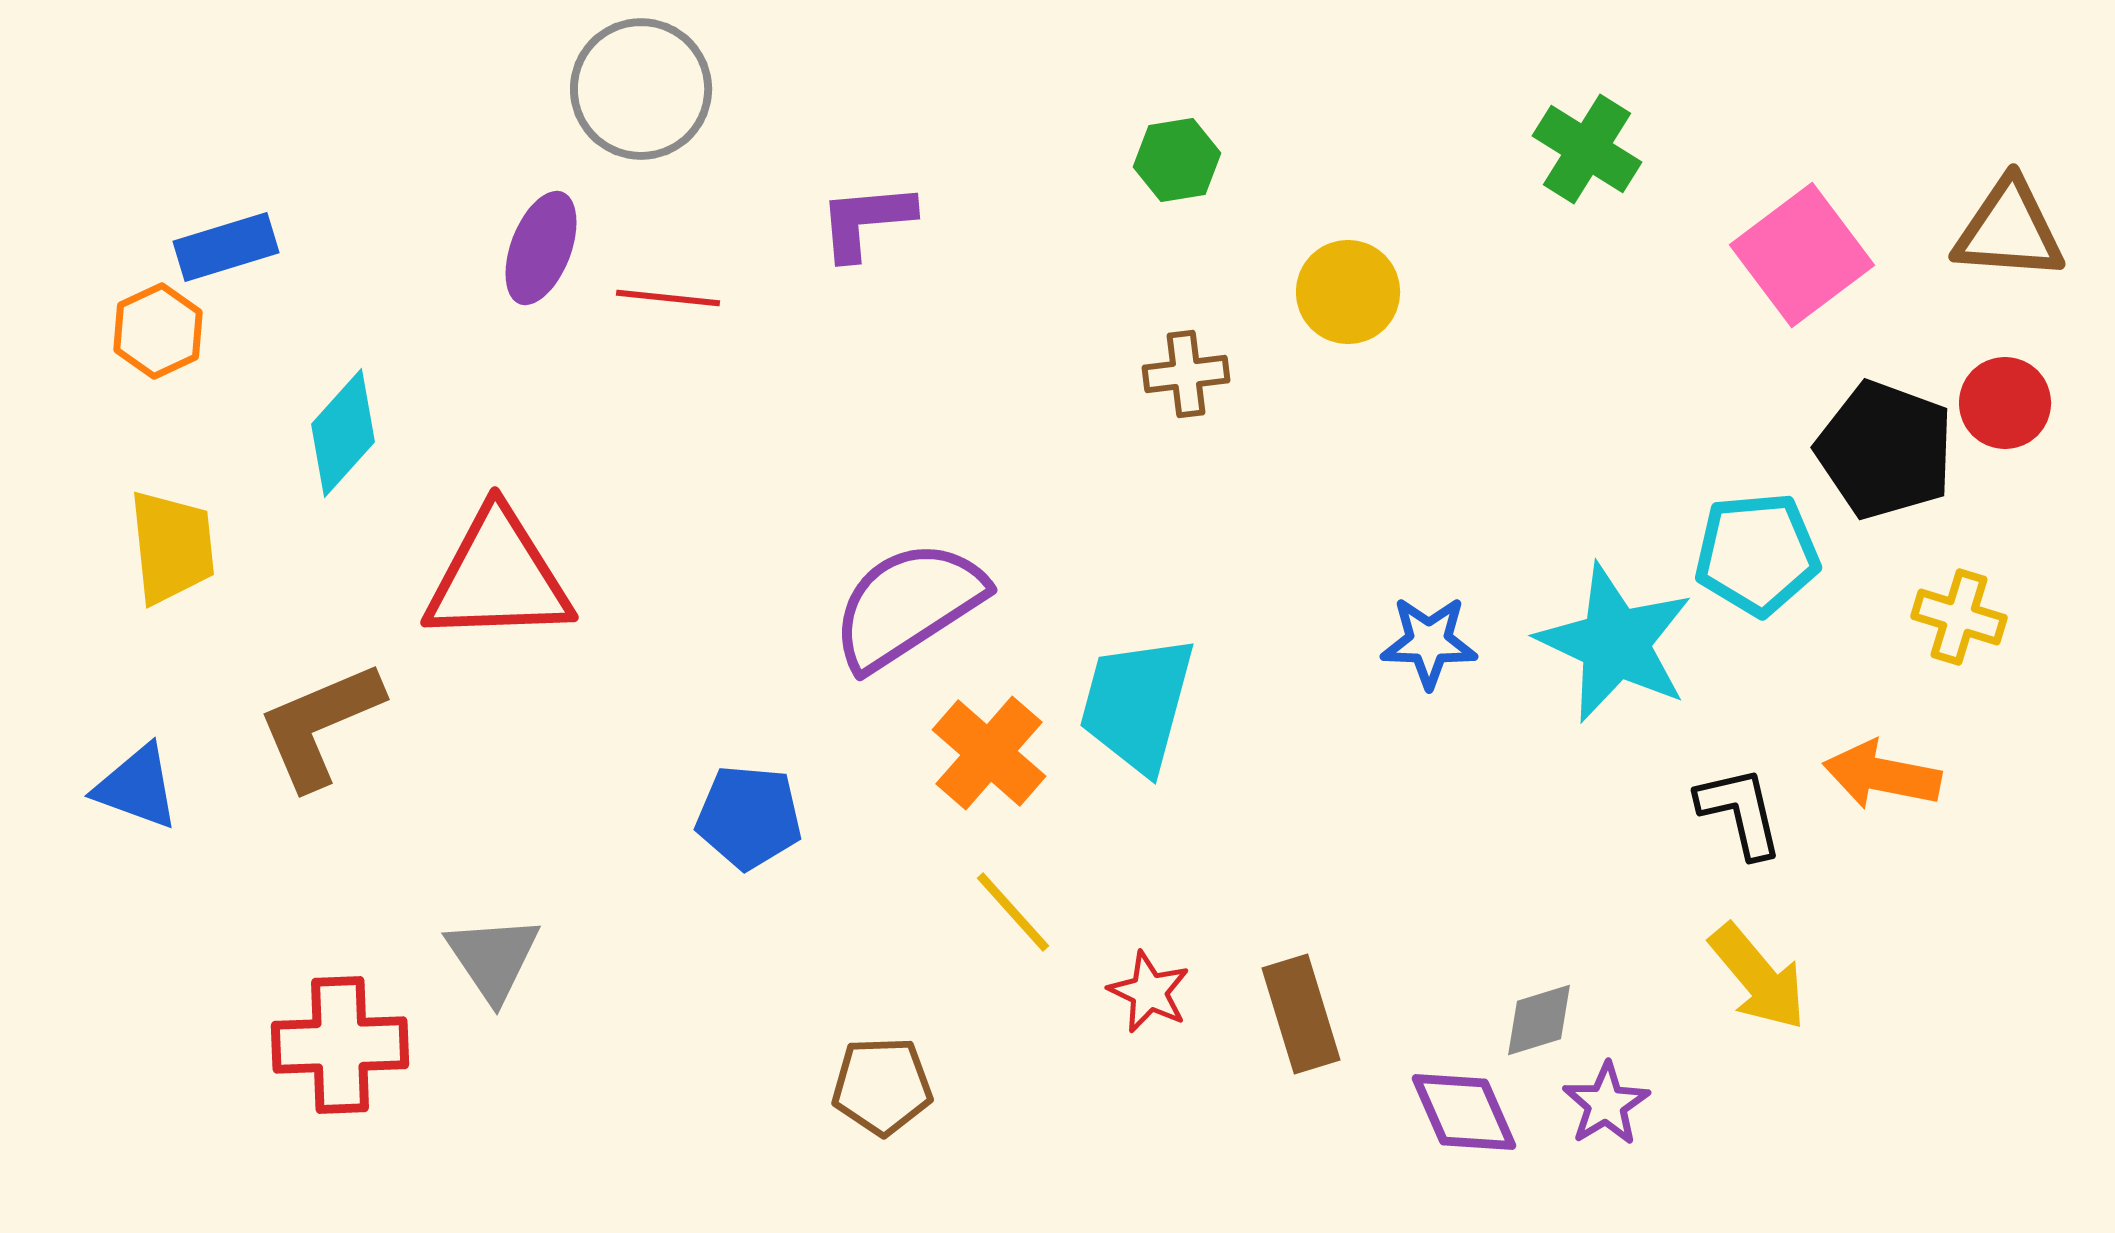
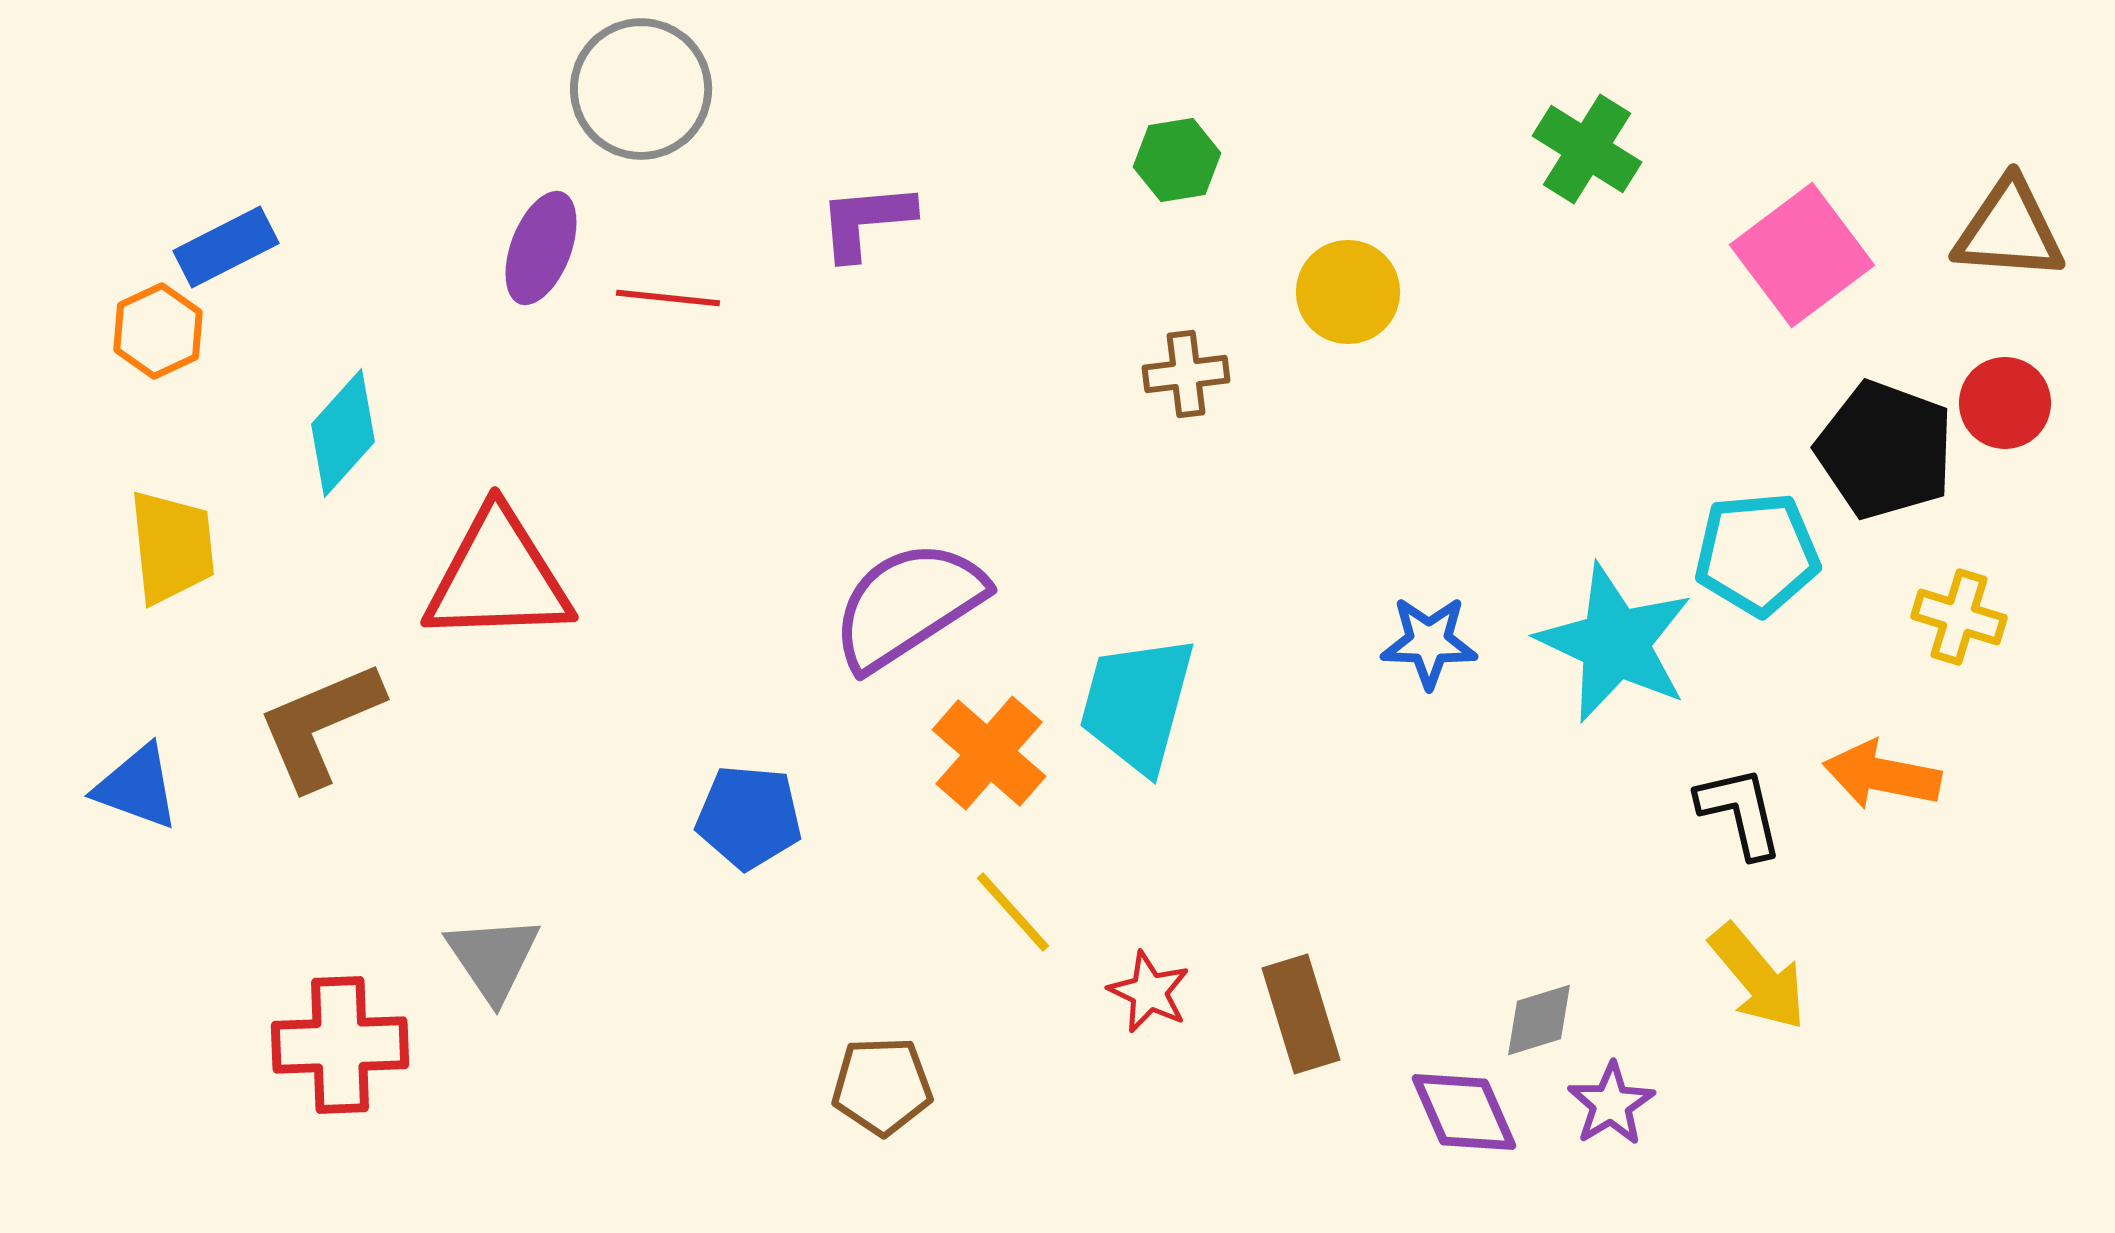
blue rectangle: rotated 10 degrees counterclockwise
purple star: moved 5 px right
